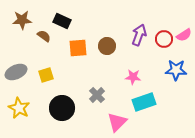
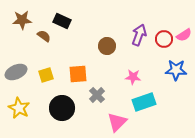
orange square: moved 26 px down
